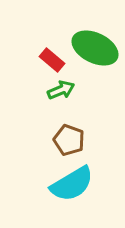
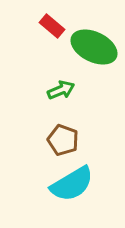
green ellipse: moved 1 px left, 1 px up
red rectangle: moved 34 px up
brown pentagon: moved 6 px left
